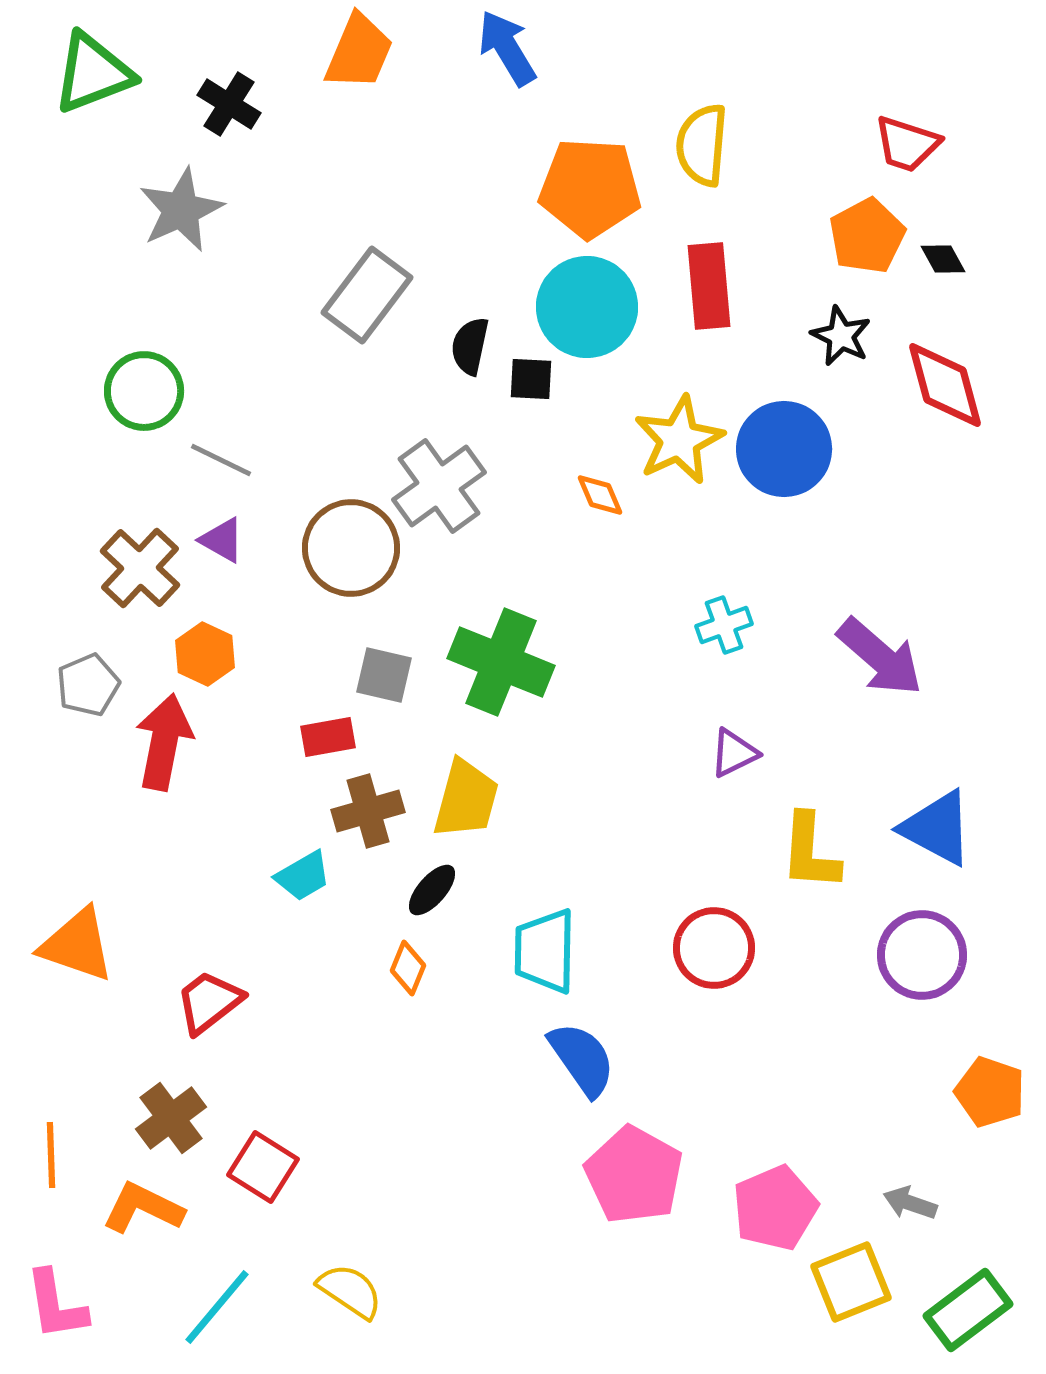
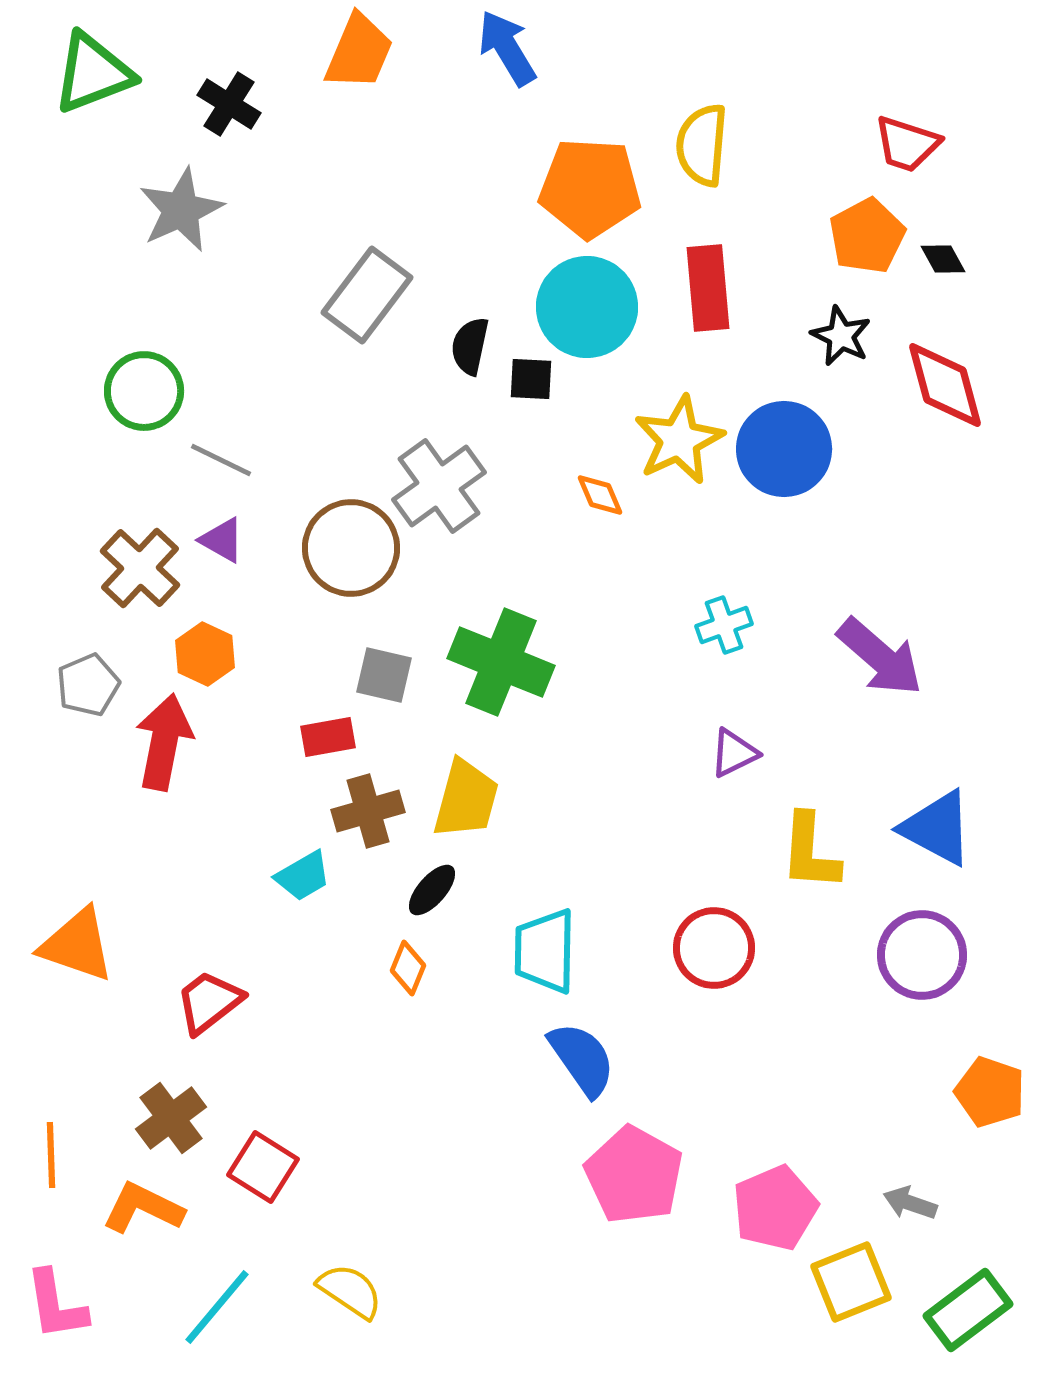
red rectangle at (709, 286): moved 1 px left, 2 px down
